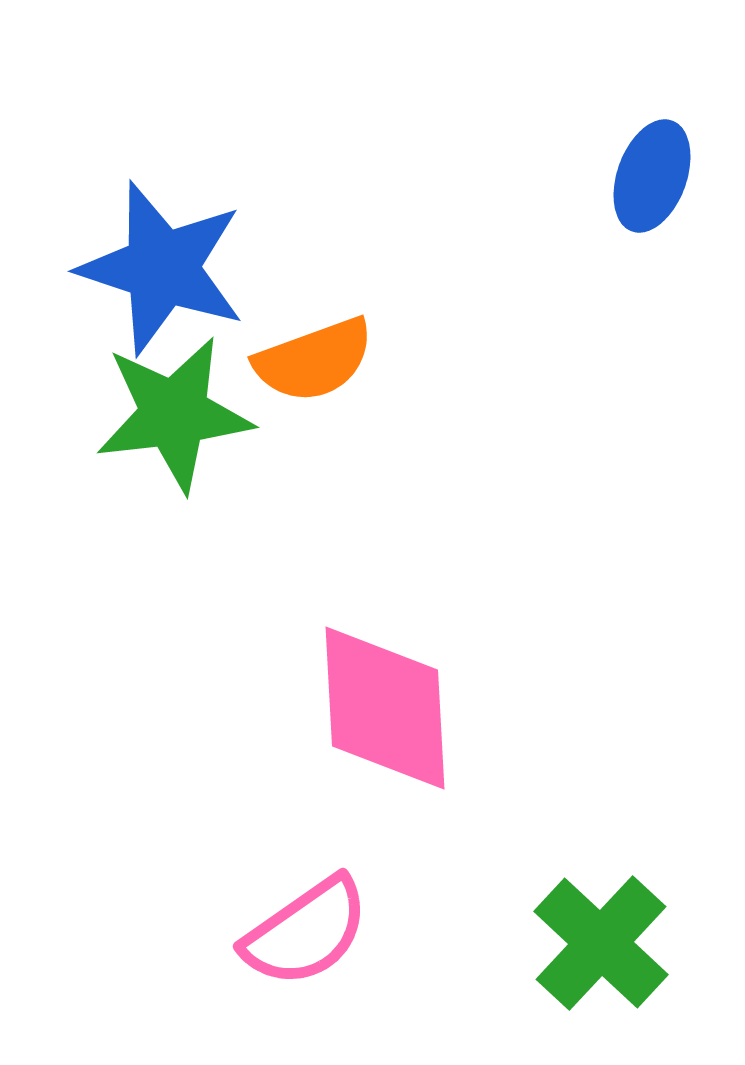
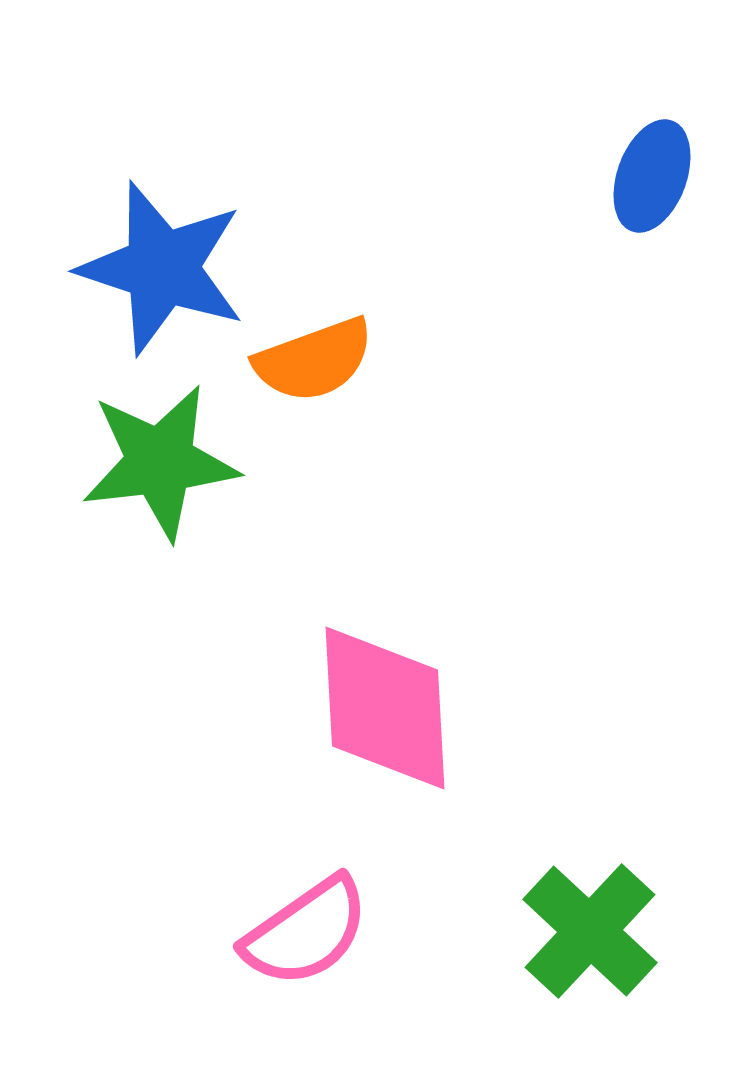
green star: moved 14 px left, 48 px down
green cross: moved 11 px left, 12 px up
